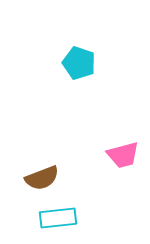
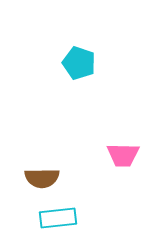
pink trapezoid: rotated 16 degrees clockwise
brown semicircle: rotated 20 degrees clockwise
